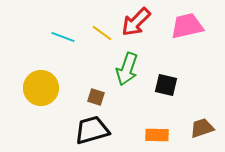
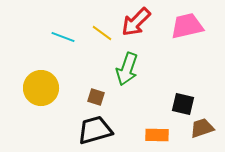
black square: moved 17 px right, 19 px down
black trapezoid: moved 3 px right
